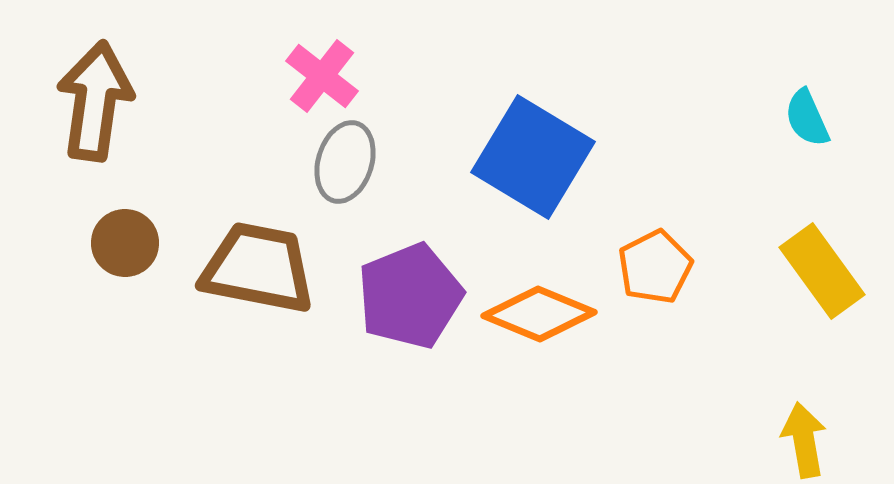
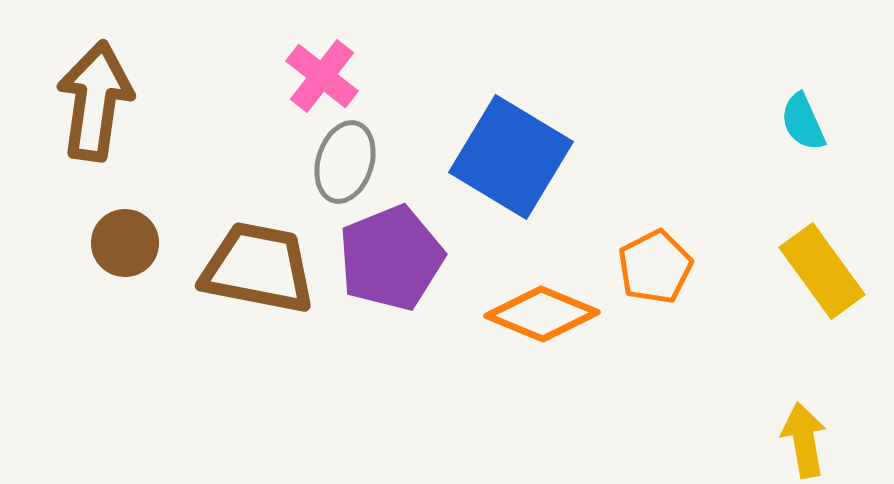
cyan semicircle: moved 4 px left, 4 px down
blue square: moved 22 px left
purple pentagon: moved 19 px left, 38 px up
orange diamond: moved 3 px right
